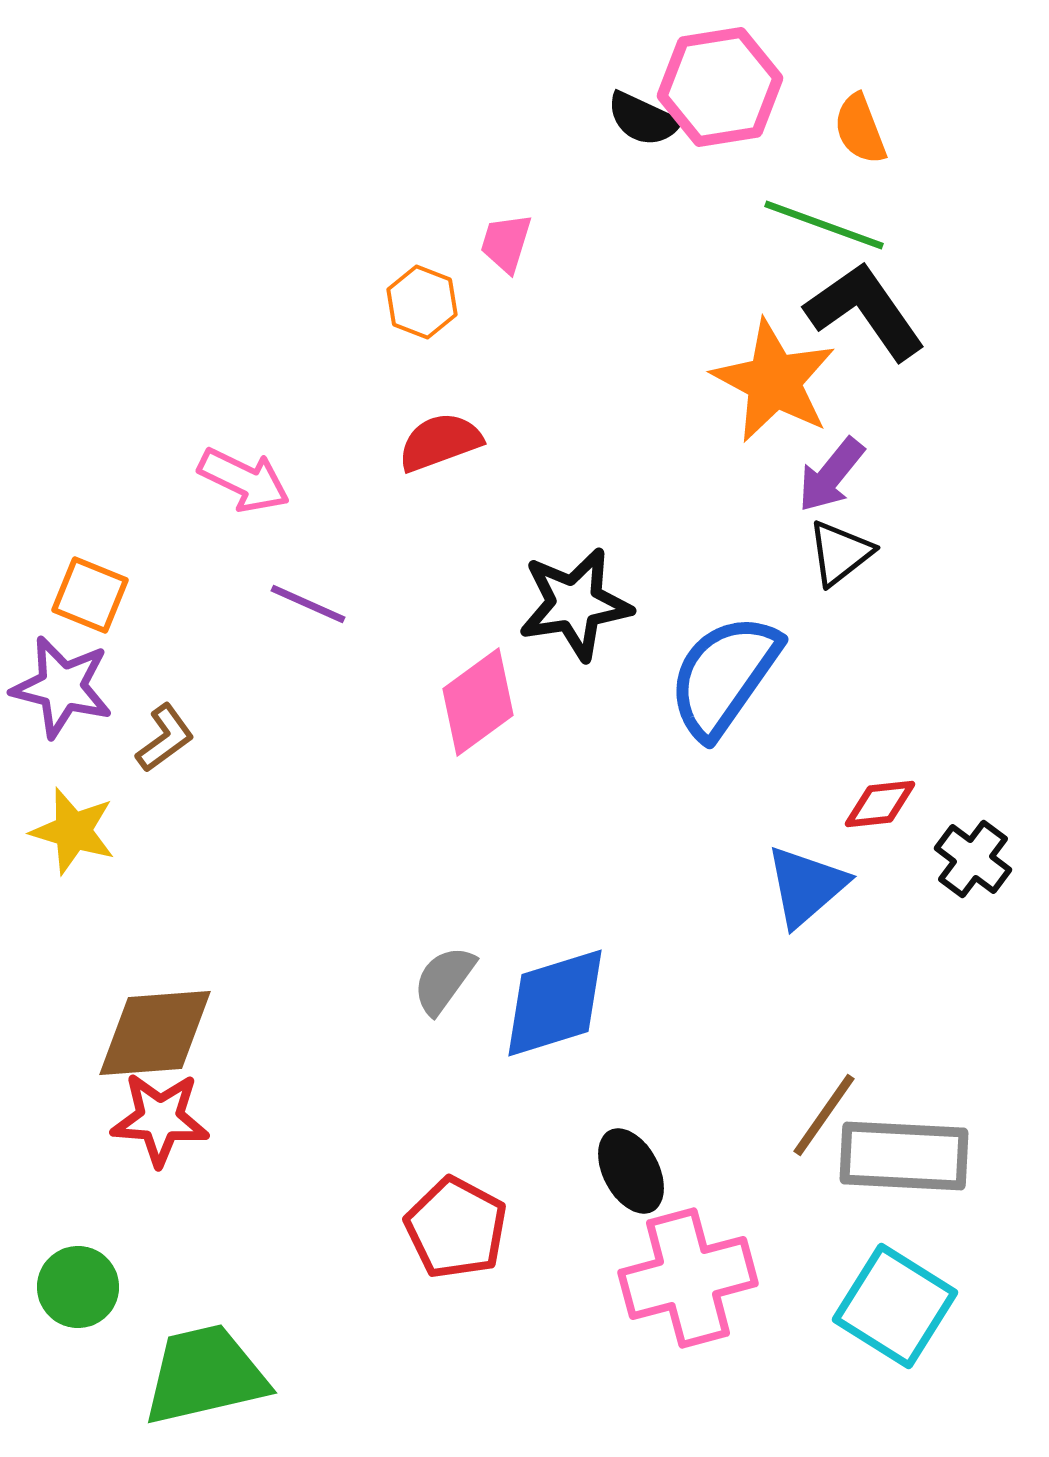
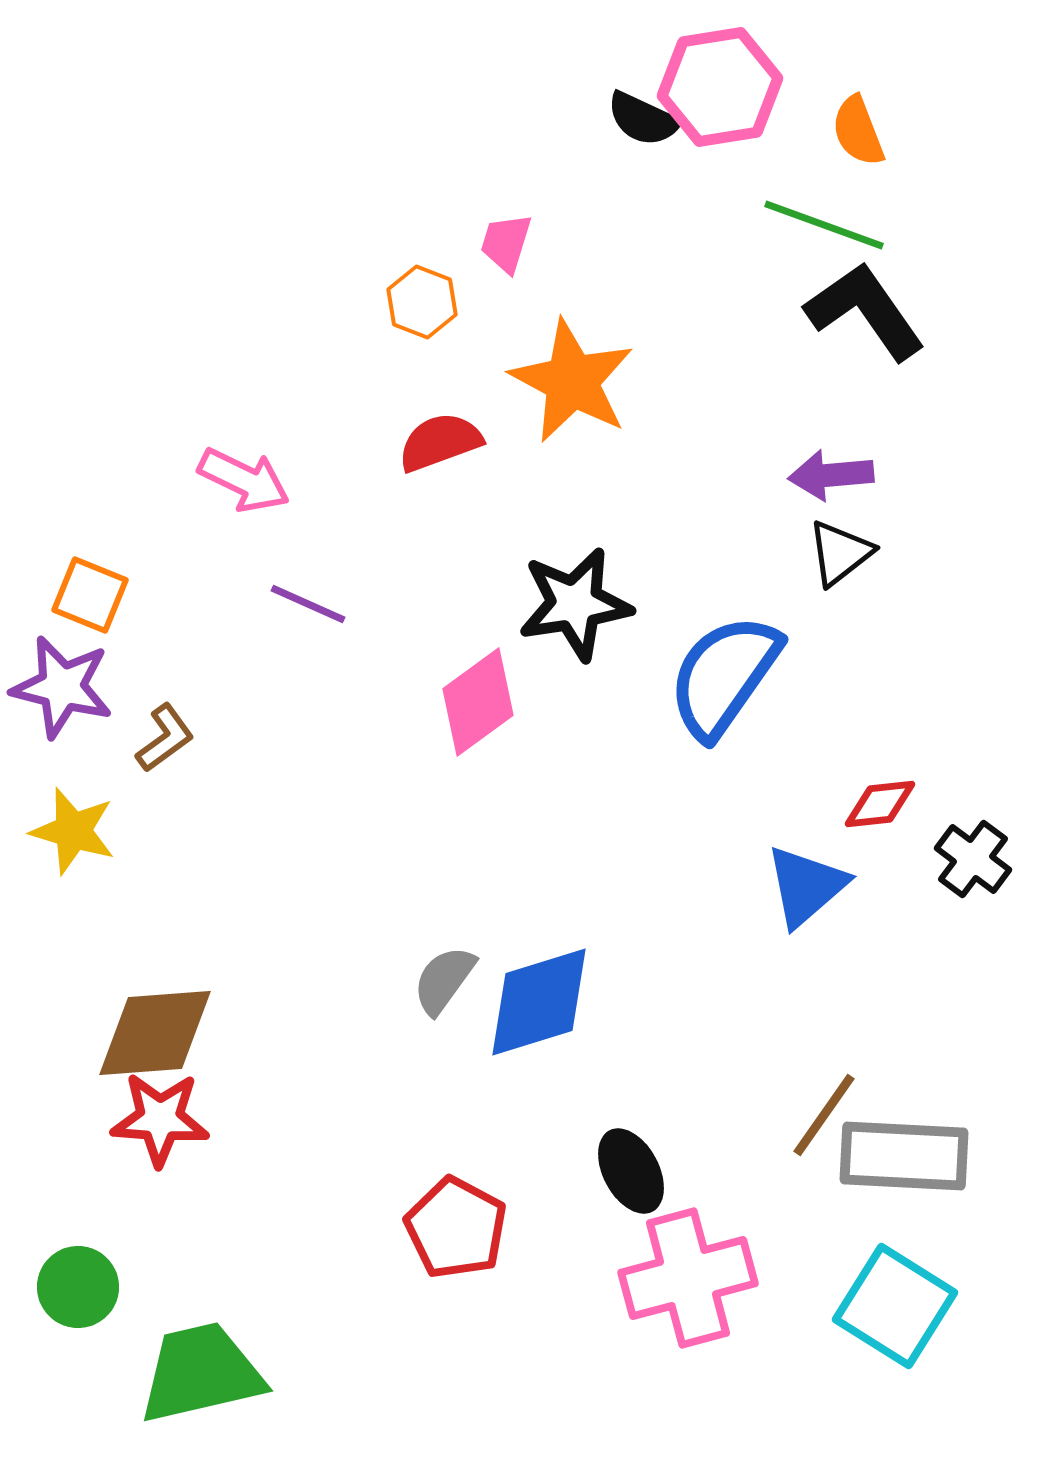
orange semicircle: moved 2 px left, 2 px down
orange star: moved 202 px left
purple arrow: rotated 46 degrees clockwise
blue diamond: moved 16 px left, 1 px up
green trapezoid: moved 4 px left, 2 px up
